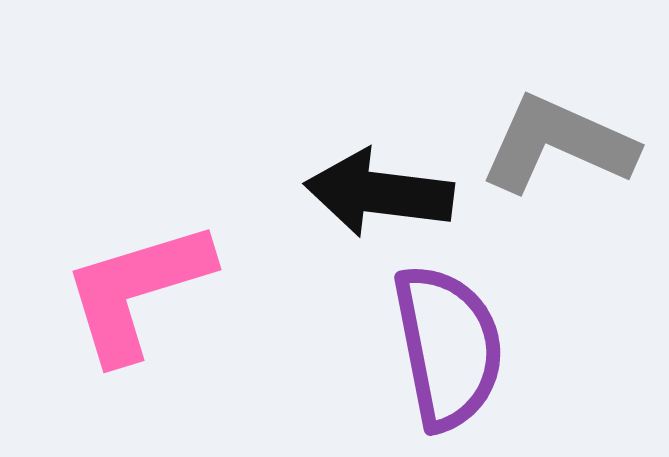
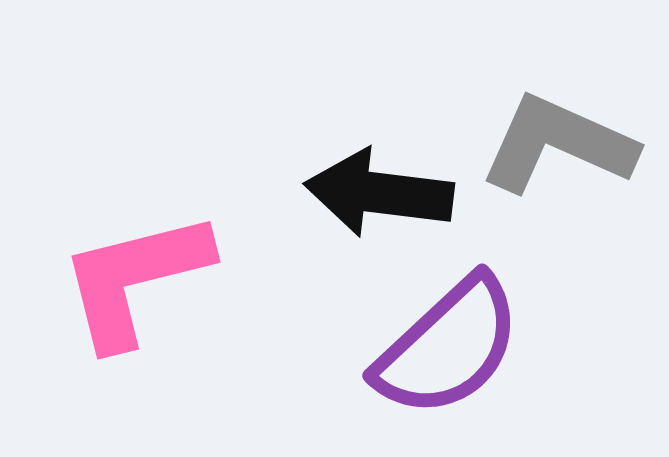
pink L-shape: moved 2 px left, 12 px up; rotated 3 degrees clockwise
purple semicircle: rotated 58 degrees clockwise
